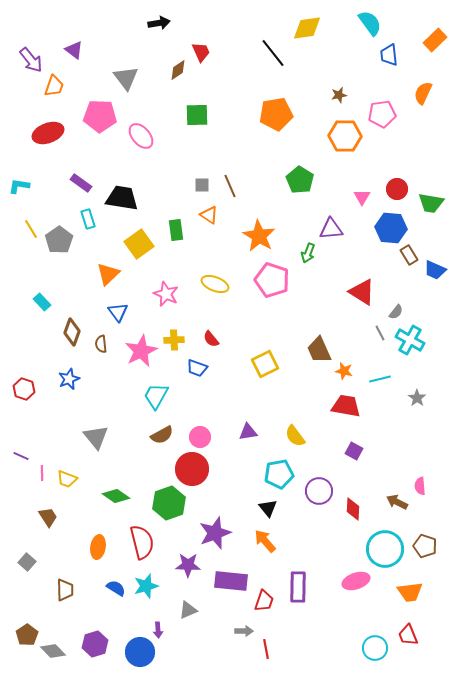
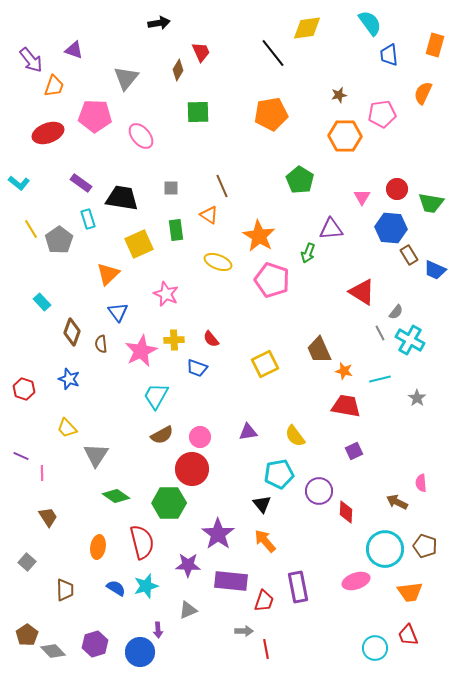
orange rectangle at (435, 40): moved 5 px down; rotated 30 degrees counterclockwise
purple triangle at (74, 50): rotated 18 degrees counterclockwise
brown diamond at (178, 70): rotated 25 degrees counterclockwise
gray triangle at (126, 78): rotated 16 degrees clockwise
orange pentagon at (276, 114): moved 5 px left
green square at (197, 115): moved 1 px right, 3 px up
pink pentagon at (100, 116): moved 5 px left
gray square at (202, 185): moved 31 px left, 3 px down
cyan L-shape at (19, 186): moved 3 px up; rotated 150 degrees counterclockwise
brown line at (230, 186): moved 8 px left
yellow square at (139, 244): rotated 12 degrees clockwise
yellow ellipse at (215, 284): moved 3 px right, 22 px up
blue star at (69, 379): rotated 30 degrees counterclockwise
gray triangle at (96, 437): moved 18 px down; rotated 12 degrees clockwise
purple square at (354, 451): rotated 36 degrees clockwise
yellow trapezoid at (67, 479): moved 51 px up; rotated 25 degrees clockwise
pink semicircle at (420, 486): moved 1 px right, 3 px up
green hexagon at (169, 503): rotated 20 degrees clockwise
black triangle at (268, 508): moved 6 px left, 4 px up
red diamond at (353, 509): moved 7 px left, 3 px down
purple star at (215, 533): moved 3 px right, 1 px down; rotated 16 degrees counterclockwise
purple rectangle at (298, 587): rotated 12 degrees counterclockwise
